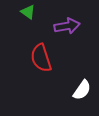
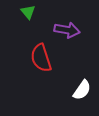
green triangle: rotated 14 degrees clockwise
purple arrow: moved 4 px down; rotated 20 degrees clockwise
